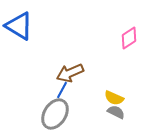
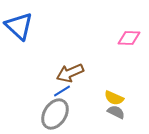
blue triangle: rotated 12 degrees clockwise
pink diamond: rotated 35 degrees clockwise
blue line: moved 1 px down; rotated 30 degrees clockwise
